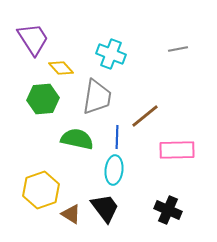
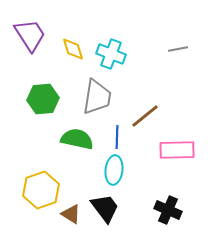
purple trapezoid: moved 3 px left, 4 px up
yellow diamond: moved 12 px right, 19 px up; rotated 25 degrees clockwise
